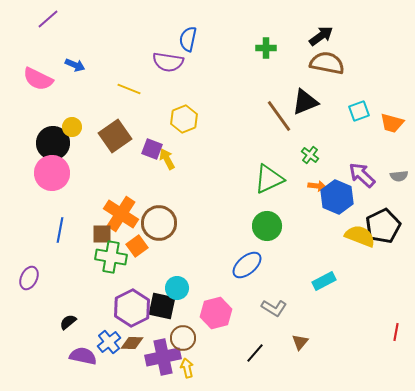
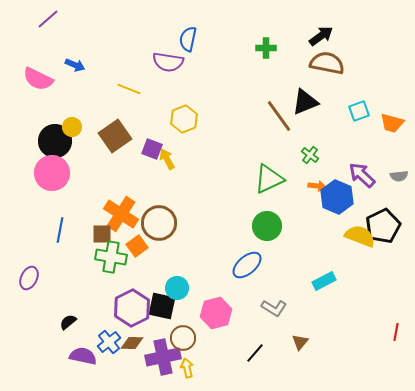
black circle at (53, 143): moved 2 px right, 2 px up
